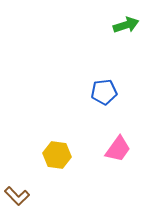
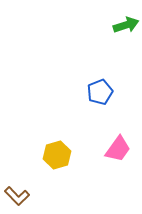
blue pentagon: moved 4 px left; rotated 15 degrees counterclockwise
yellow hexagon: rotated 24 degrees counterclockwise
